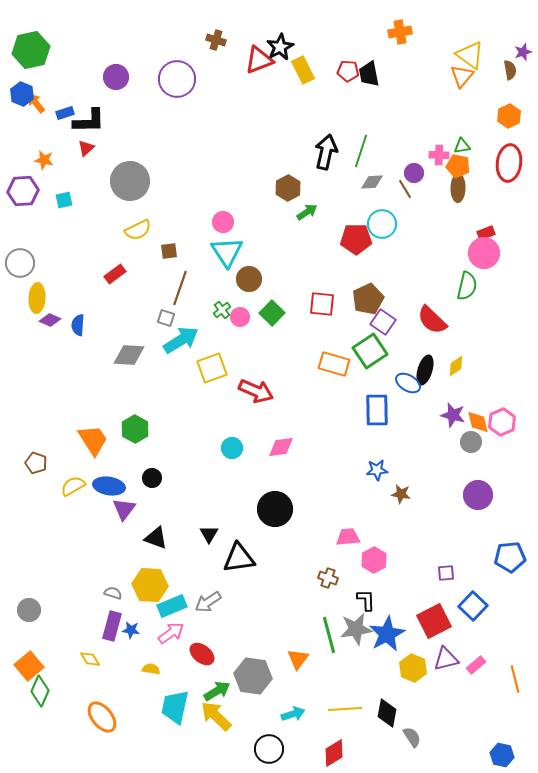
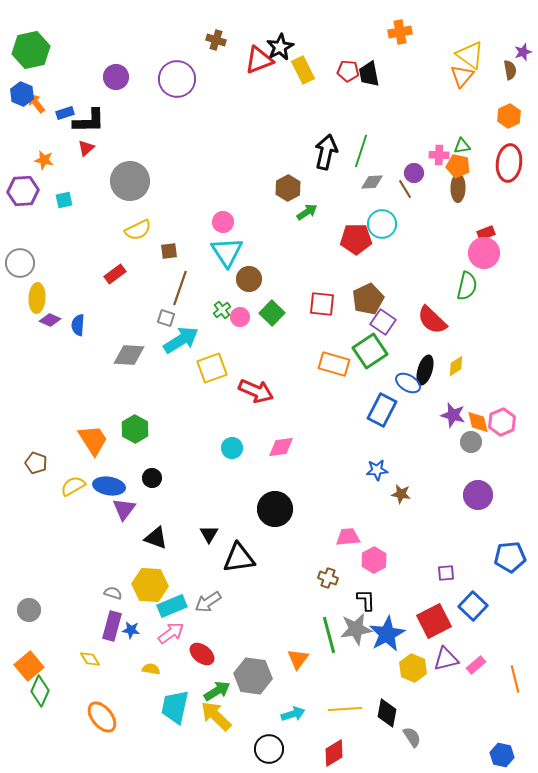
blue rectangle at (377, 410): moved 5 px right; rotated 28 degrees clockwise
